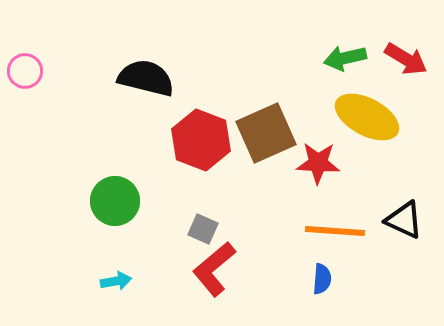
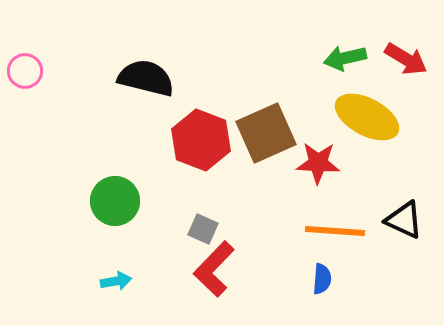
red L-shape: rotated 6 degrees counterclockwise
